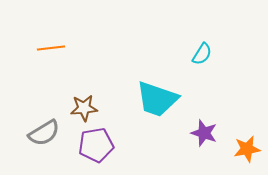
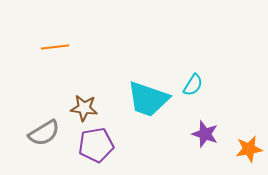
orange line: moved 4 px right, 1 px up
cyan semicircle: moved 9 px left, 31 px down
cyan trapezoid: moved 9 px left
brown star: rotated 12 degrees clockwise
purple star: moved 1 px right, 1 px down
orange star: moved 2 px right
